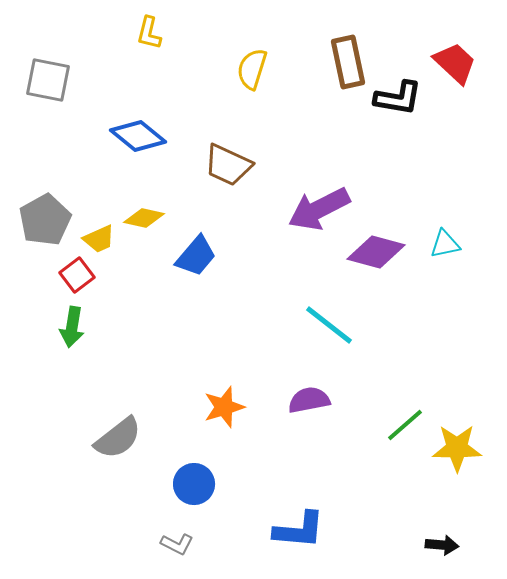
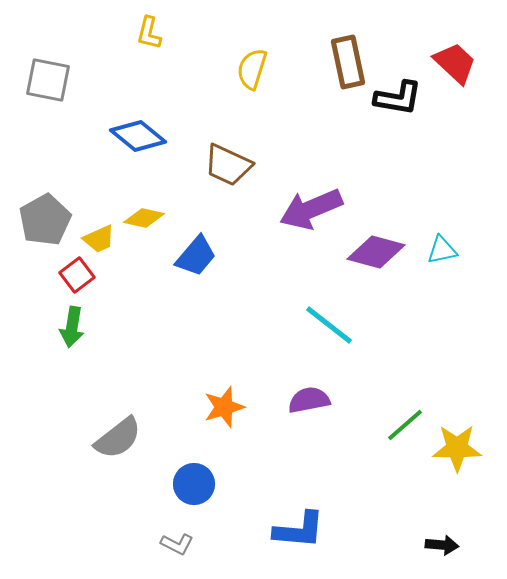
purple arrow: moved 8 px left; rotated 4 degrees clockwise
cyan triangle: moved 3 px left, 6 px down
